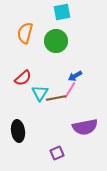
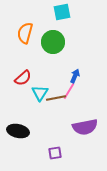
green circle: moved 3 px left, 1 px down
blue arrow: rotated 144 degrees clockwise
pink line: moved 1 px left, 1 px down
black ellipse: rotated 70 degrees counterclockwise
purple square: moved 2 px left; rotated 16 degrees clockwise
